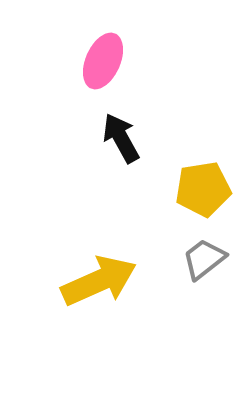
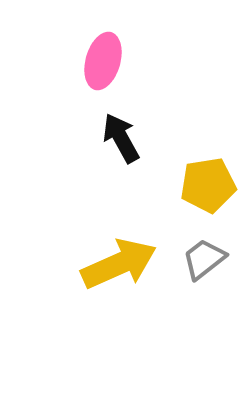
pink ellipse: rotated 8 degrees counterclockwise
yellow pentagon: moved 5 px right, 4 px up
yellow arrow: moved 20 px right, 17 px up
